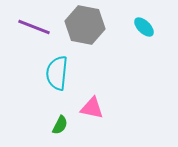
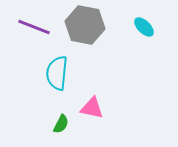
green semicircle: moved 1 px right, 1 px up
